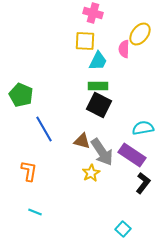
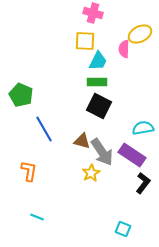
yellow ellipse: rotated 25 degrees clockwise
green rectangle: moved 1 px left, 4 px up
black square: moved 1 px down
cyan line: moved 2 px right, 5 px down
cyan square: rotated 21 degrees counterclockwise
